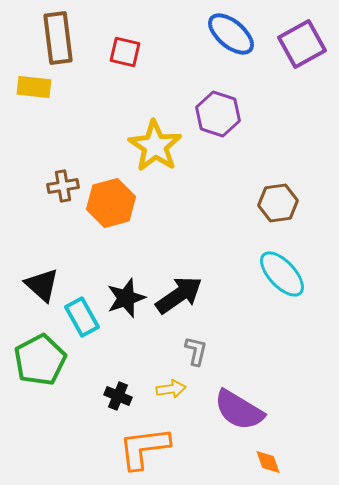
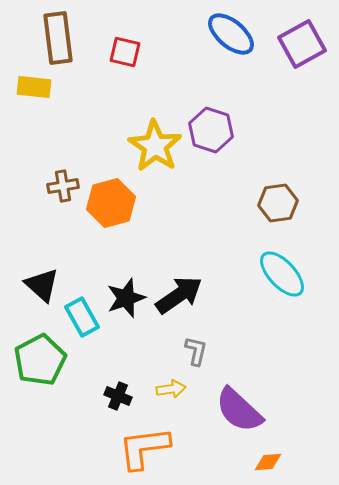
purple hexagon: moved 7 px left, 16 px down
purple semicircle: rotated 12 degrees clockwise
orange diamond: rotated 76 degrees counterclockwise
